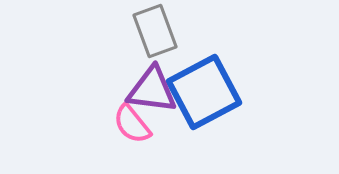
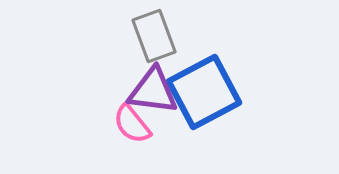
gray rectangle: moved 1 px left, 5 px down
purple triangle: moved 1 px right, 1 px down
